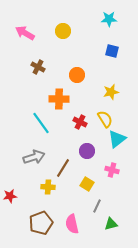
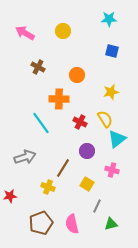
gray arrow: moved 9 px left
yellow cross: rotated 16 degrees clockwise
